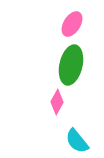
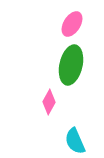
pink diamond: moved 8 px left
cyan semicircle: moved 2 px left; rotated 16 degrees clockwise
